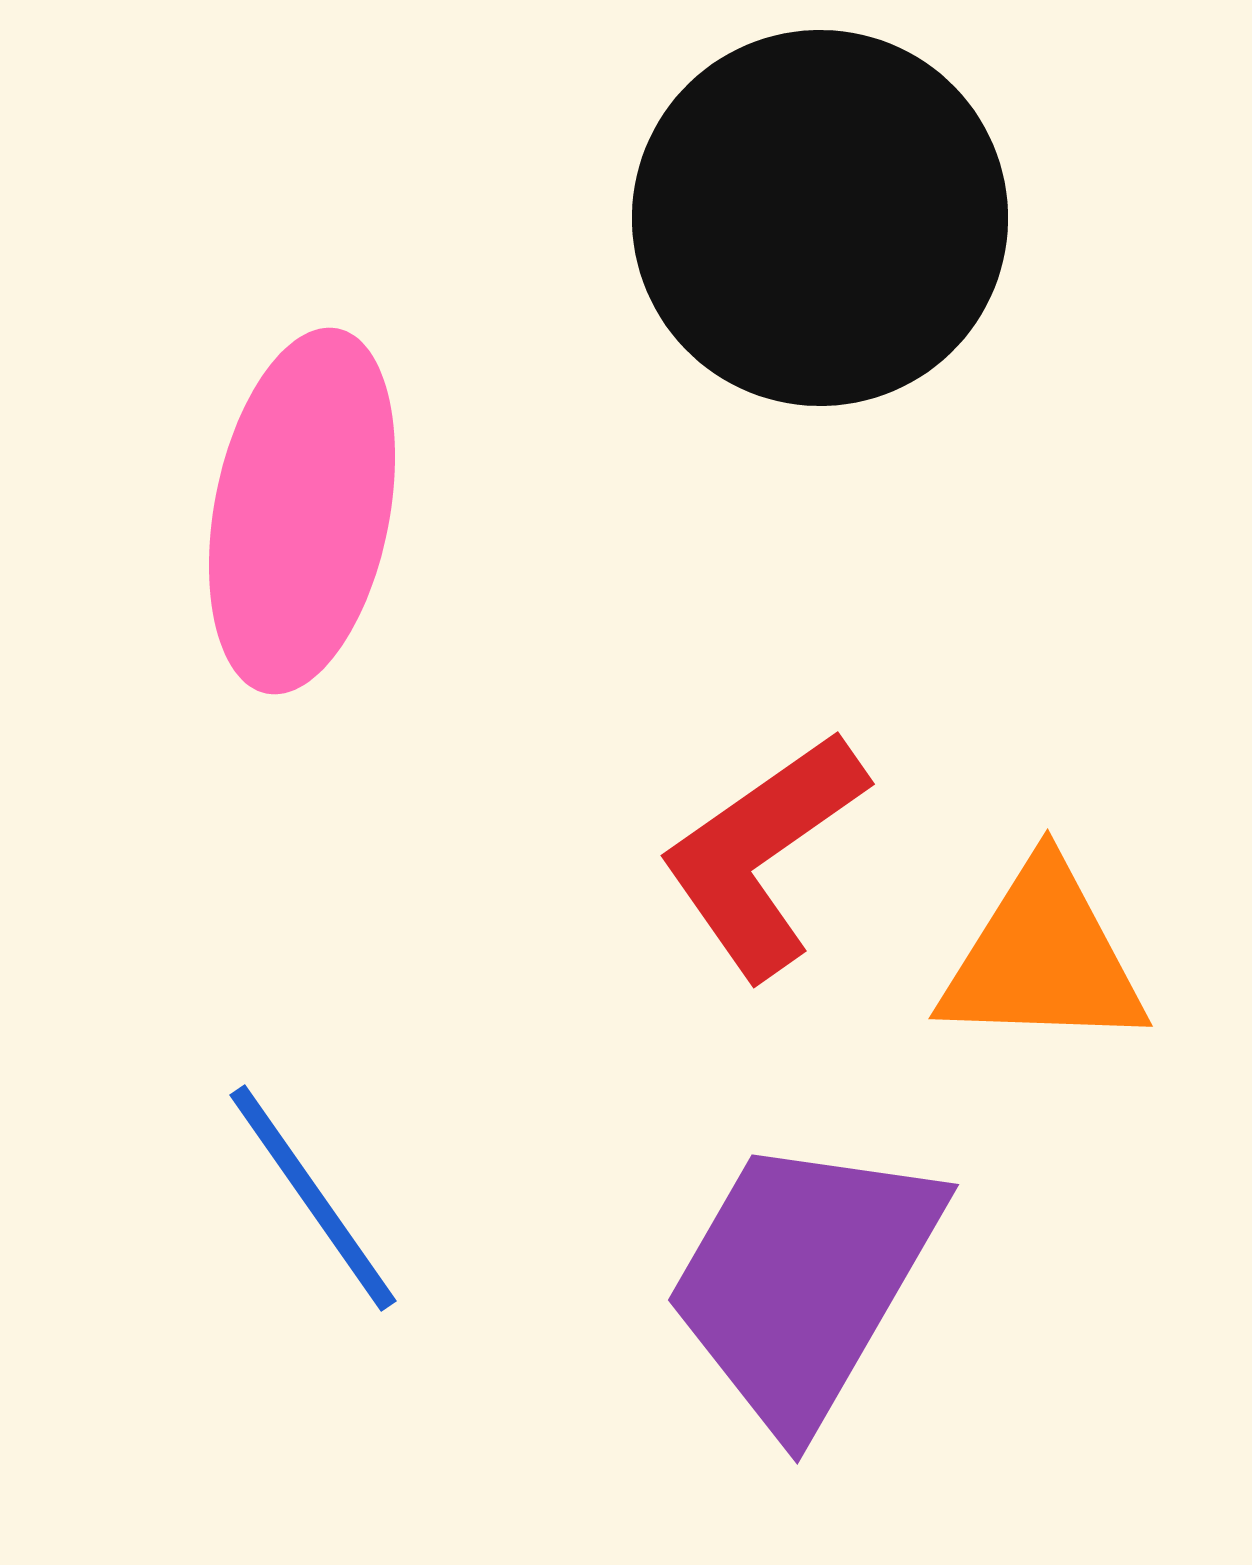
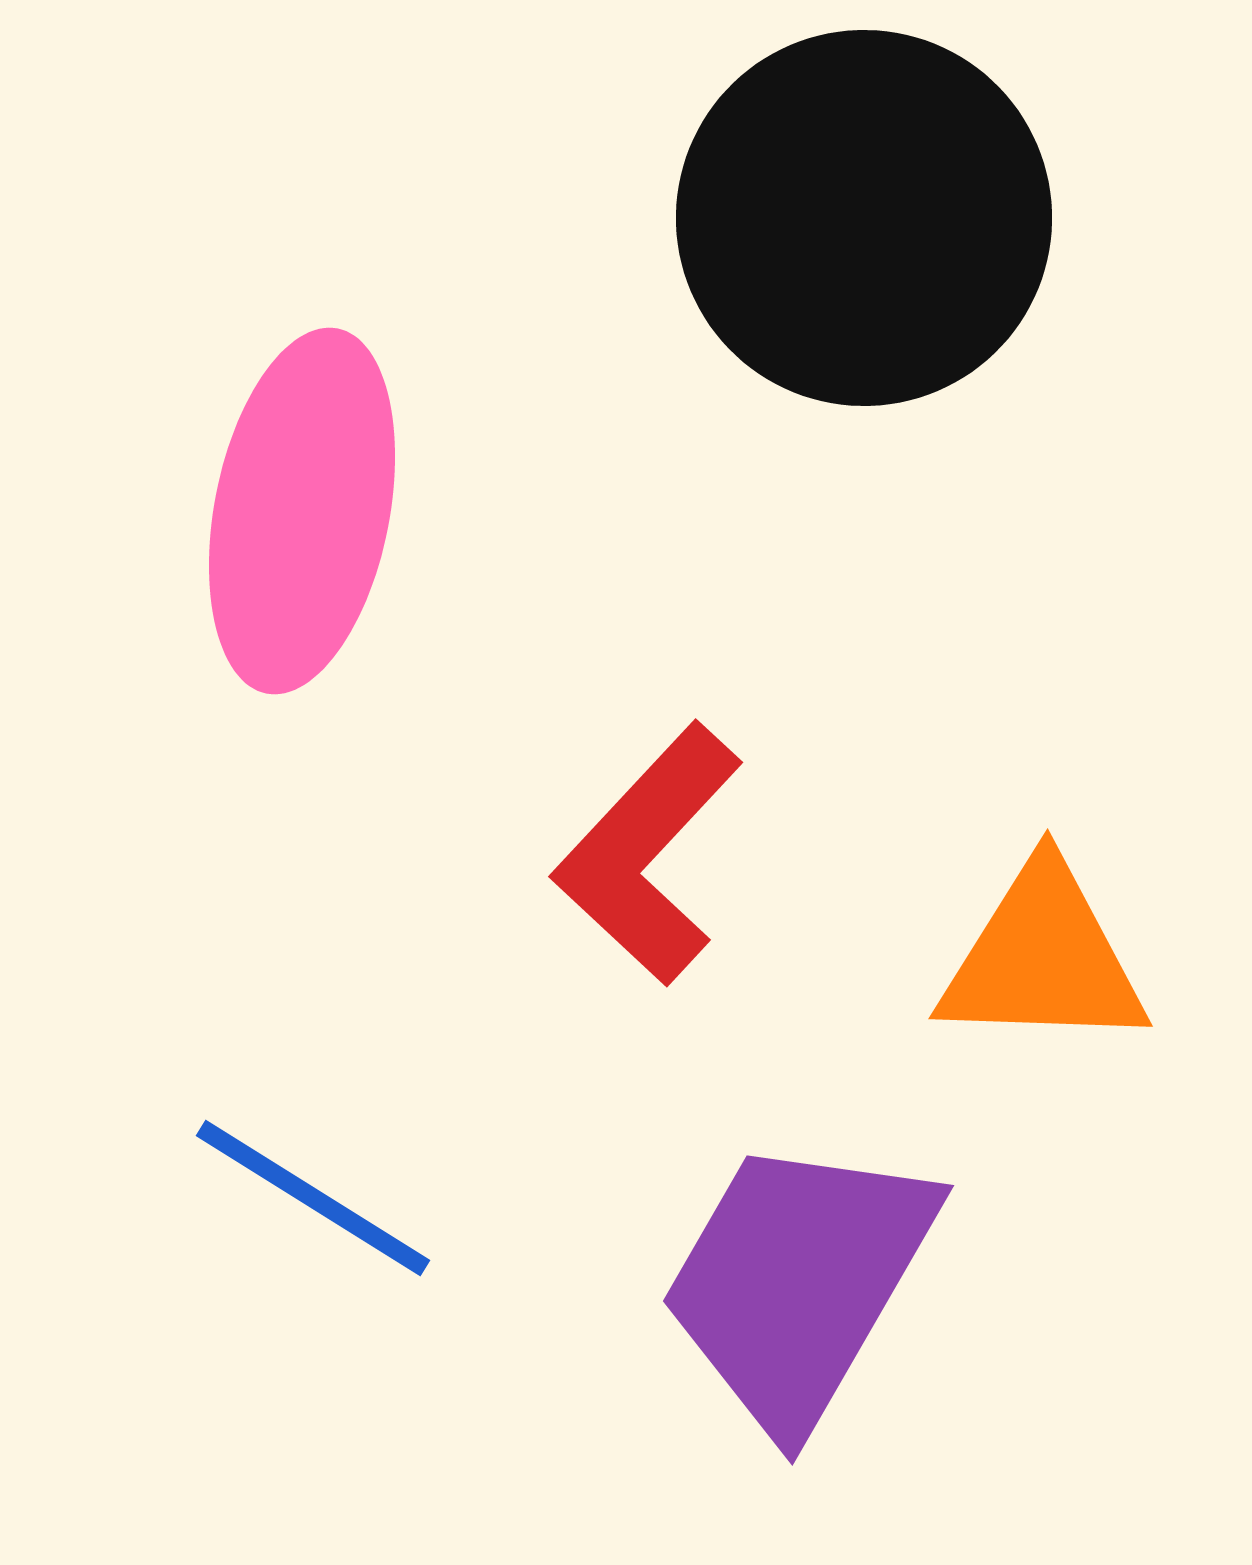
black circle: moved 44 px right
red L-shape: moved 115 px left; rotated 12 degrees counterclockwise
blue line: rotated 23 degrees counterclockwise
purple trapezoid: moved 5 px left, 1 px down
